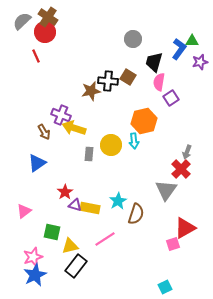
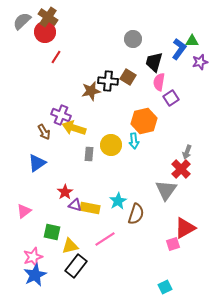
red line: moved 20 px right, 1 px down; rotated 56 degrees clockwise
